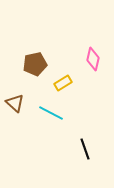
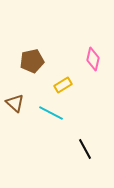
brown pentagon: moved 3 px left, 3 px up
yellow rectangle: moved 2 px down
black line: rotated 10 degrees counterclockwise
